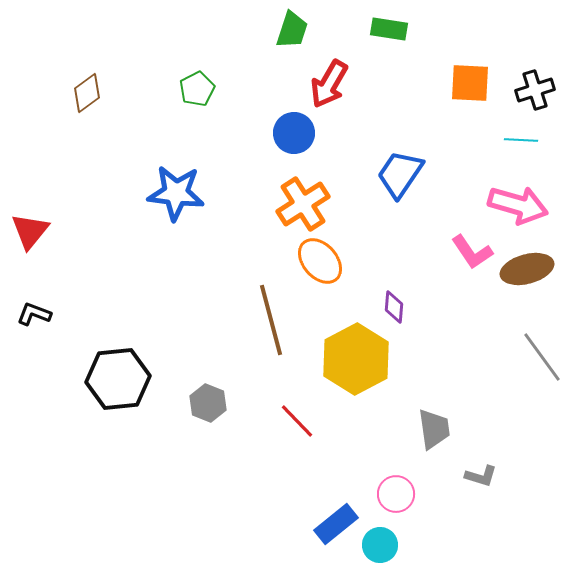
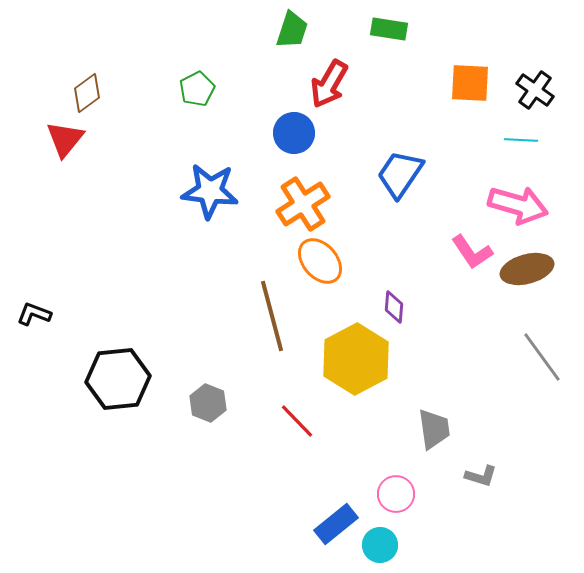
black cross: rotated 36 degrees counterclockwise
blue star: moved 34 px right, 2 px up
red triangle: moved 35 px right, 92 px up
brown line: moved 1 px right, 4 px up
